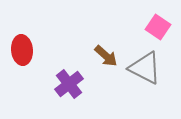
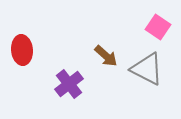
gray triangle: moved 2 px right, 1 px down
